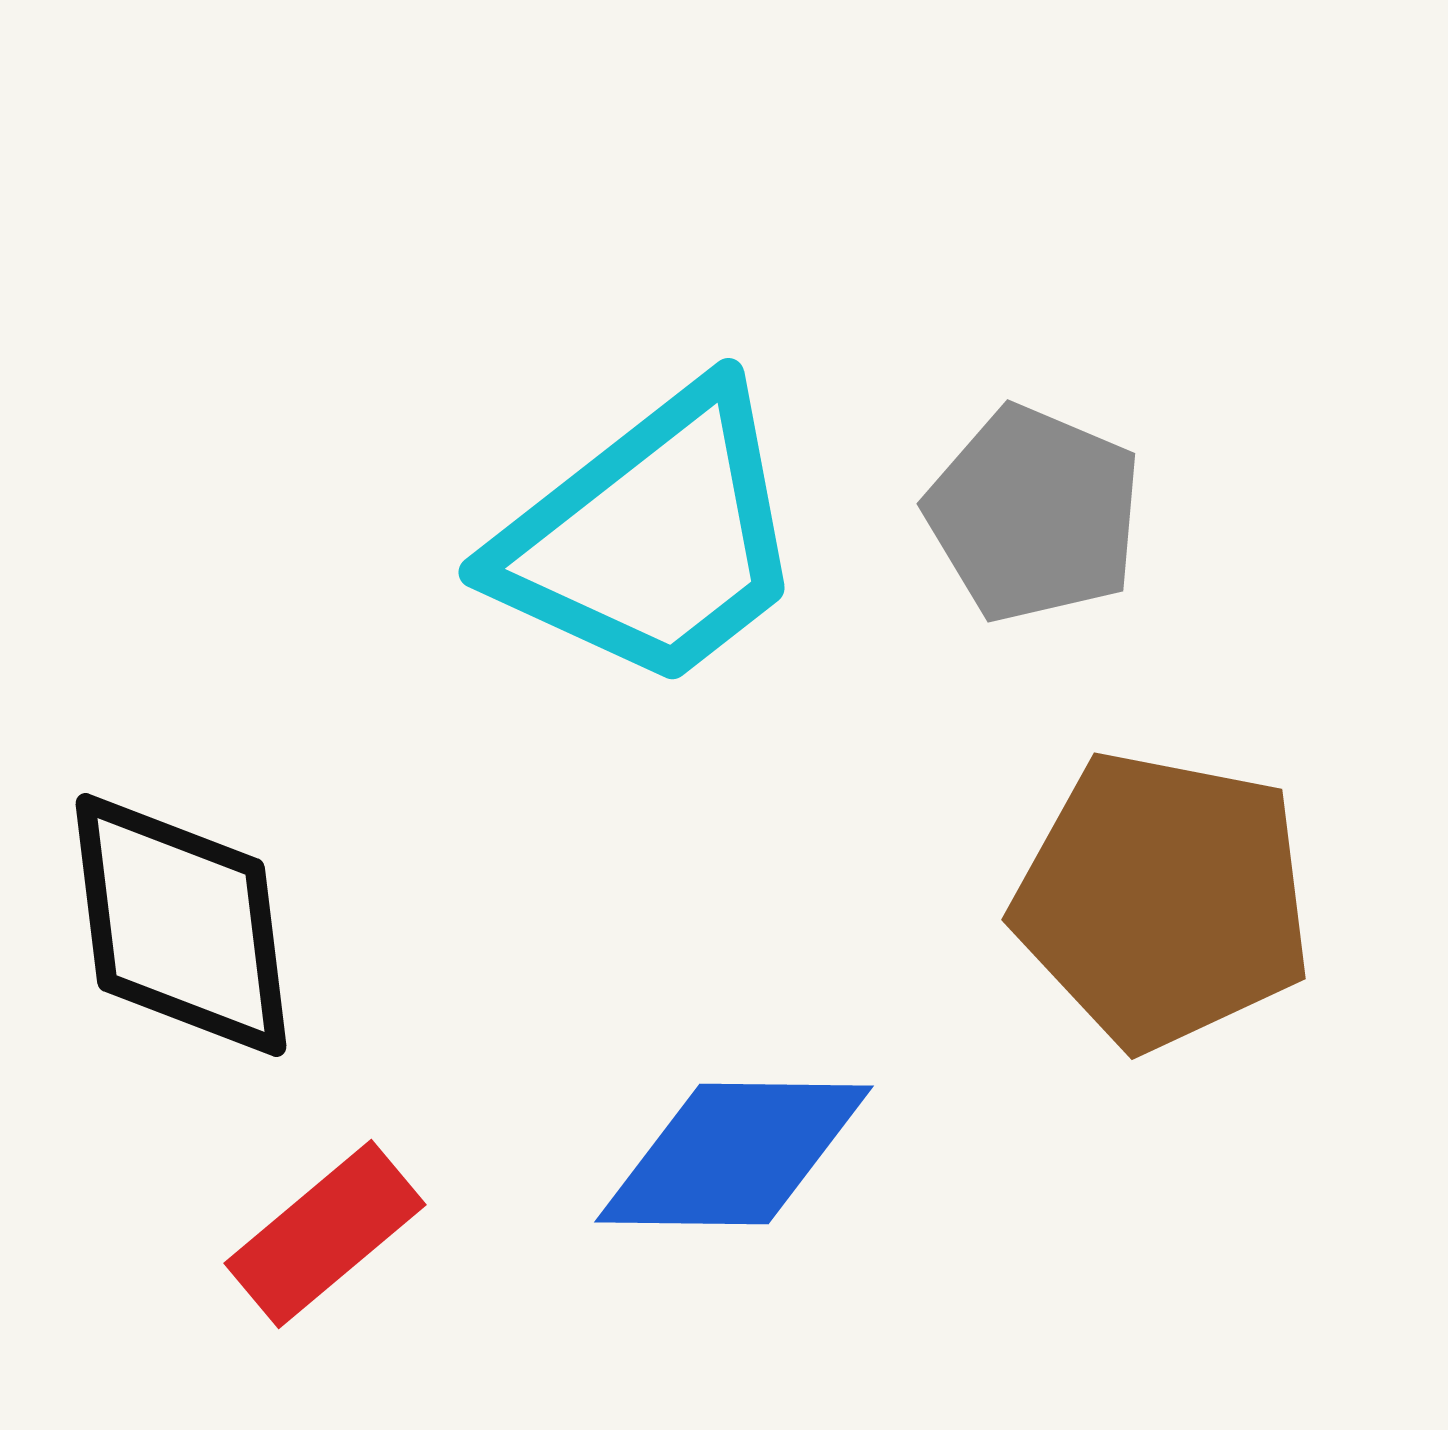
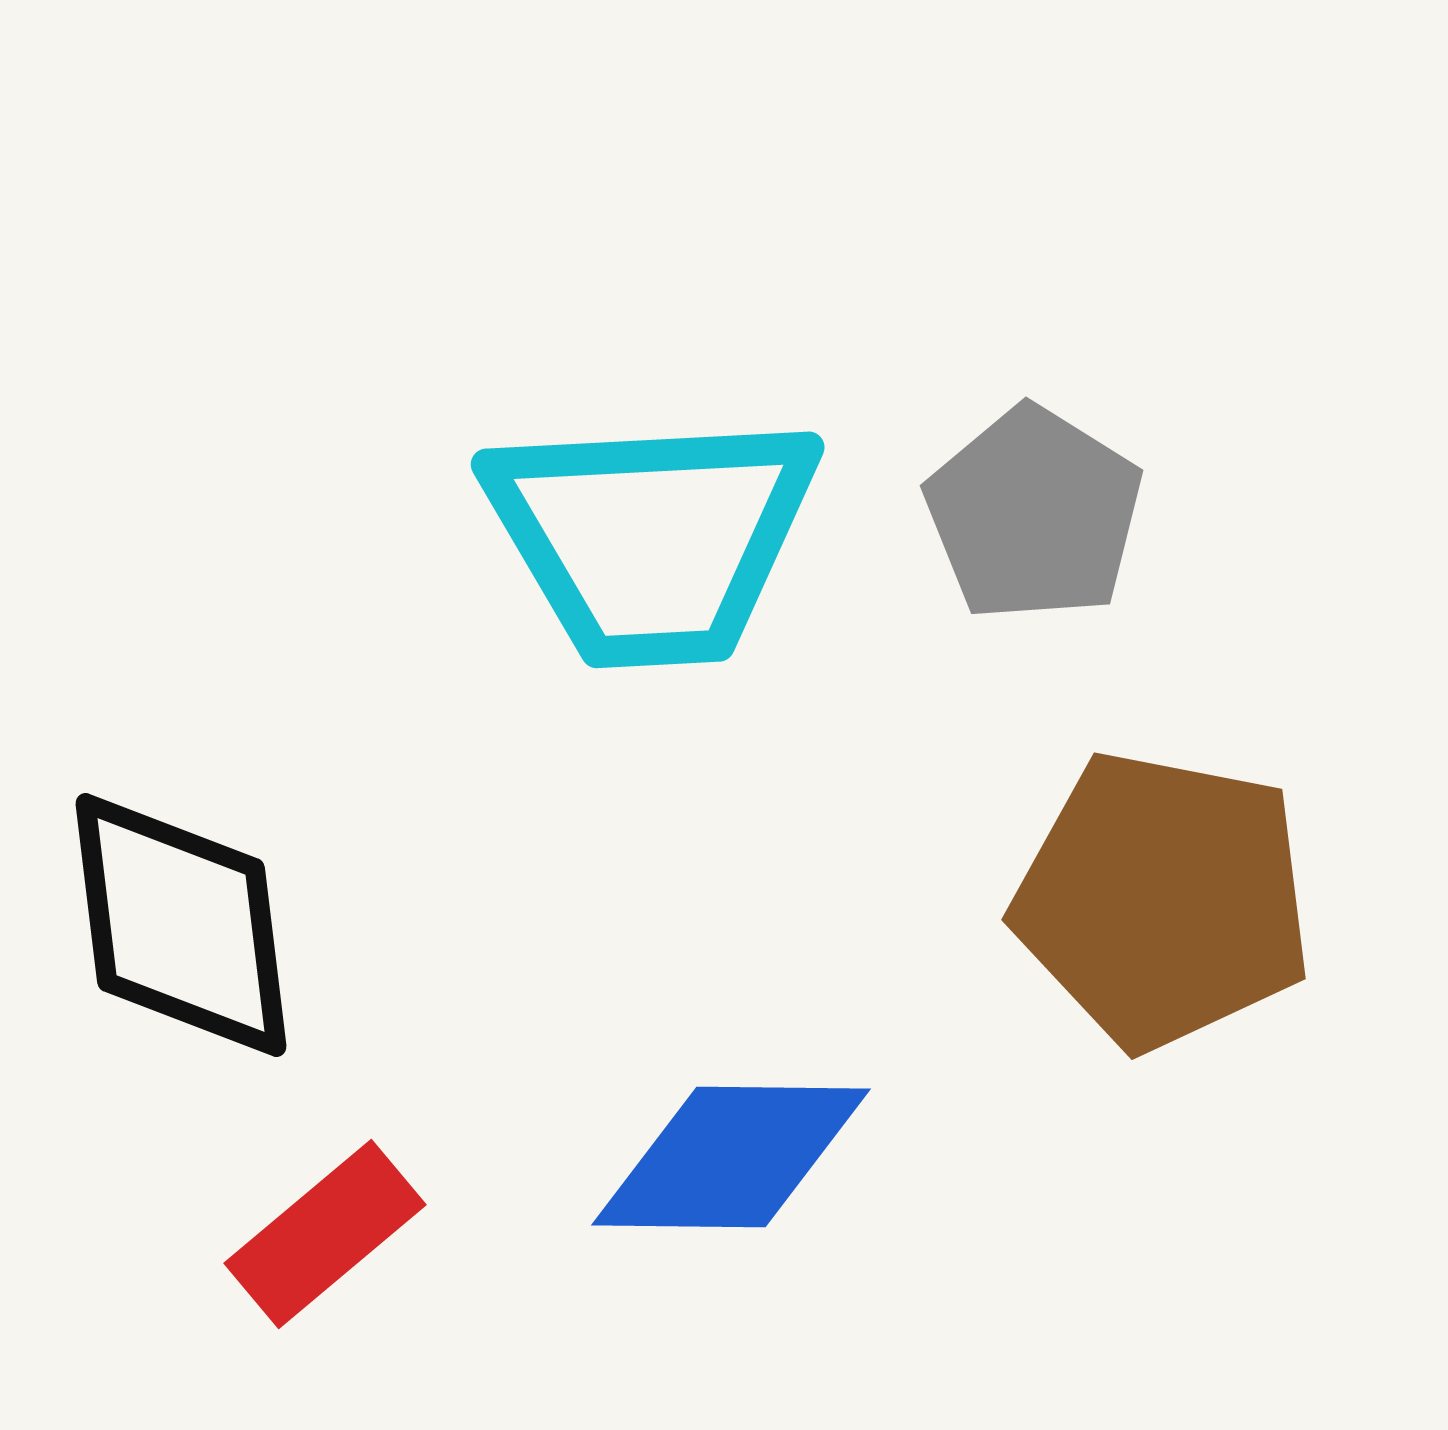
gray pentagon: rotated 9 degrees clockwise
cyan trapezoid: rotated 35 degrees clockwise
blue diamond: moved 3 px left, 3 px down
